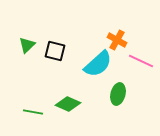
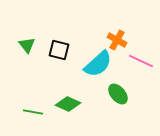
green triangle: rotated 24 degrees counterclockwise
black square: moved 4 px right, 1 px up
green ellipse: rotated 55 degrees counterclockwise
